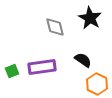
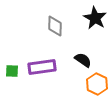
black star: moved 5 px right
gray diamond: moved 1 px up; rotated 15 degrees clockwise
green square: rotated 24 degrees clockwise
